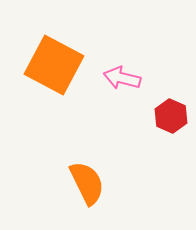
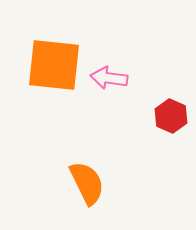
orange square: rotated 22 degrees counterclockwise
pink arrow: moved 13 px left; rotated 6 degrees counterclockwise
